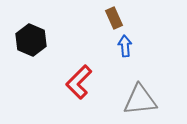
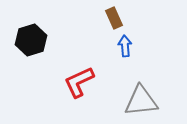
black hexagon: rotated 20 degrees clockwise
red L-shape: rotated 20 degrees clockwise
gray triangle: moved 1 px right, 1 px down
